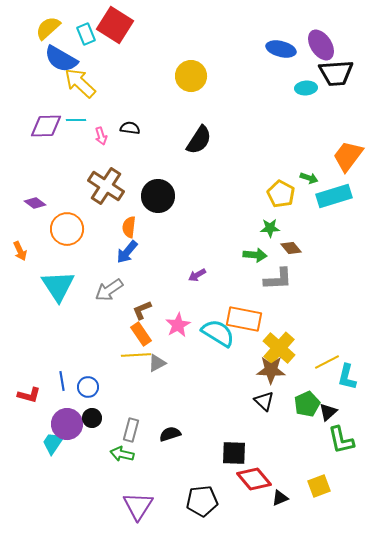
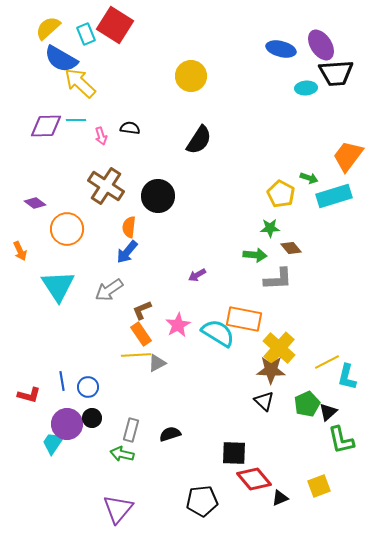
purple triangle at (138, 506): moved 20 px left, 3 px down; rotated 8 degrees clockwise
